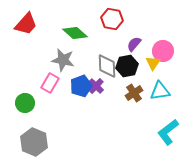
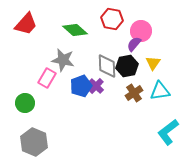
green diamond: moved 3 px up
pink circle: moved 22 px left, 20 px up
pink rectangle: moved 3 px left, 5 px up
